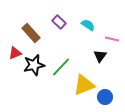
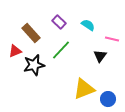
red triangle: moved 2 px up
green line: moved 17 px up
yellow triangle: moved 4 px down
blue circle: moved 3 px right, 2 px down
